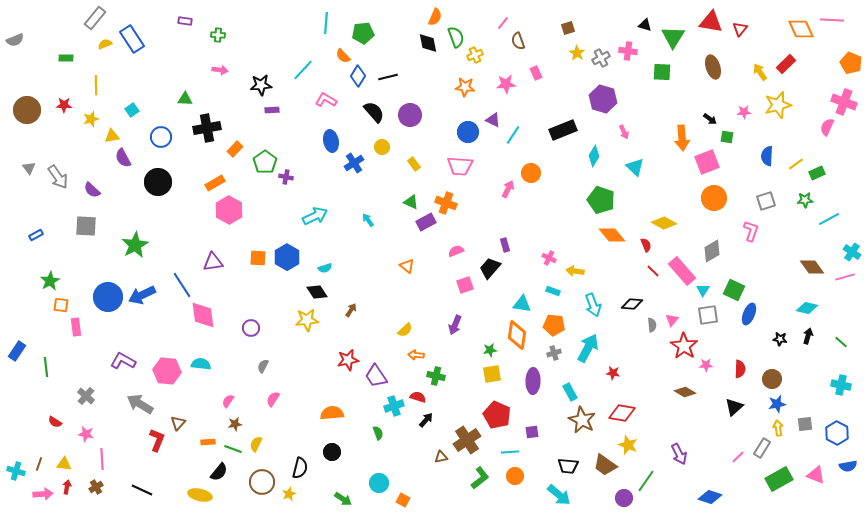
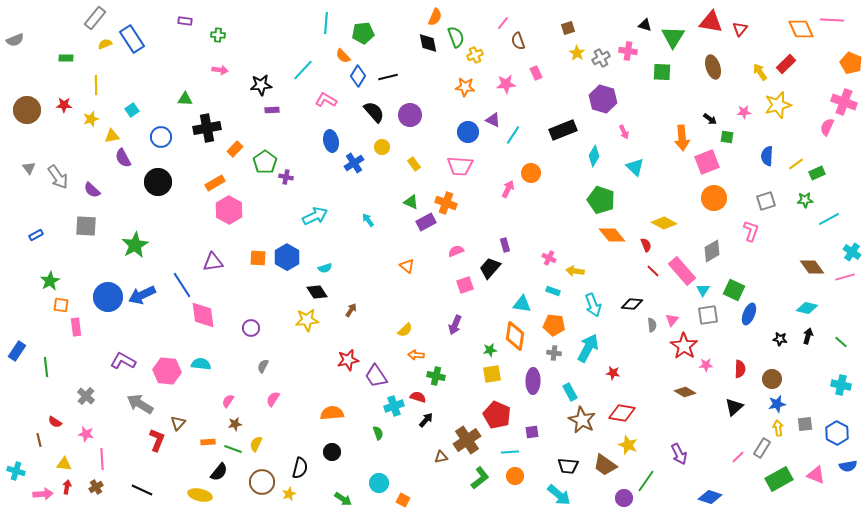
orange diamond at (517, 335): moved 2 px left, 1 px down
gray cross at (554, 353): rotated 24 degrees clockwise
brown line at (39, 464): moved 24 px up; rotated 32 degrees counterclockwise
